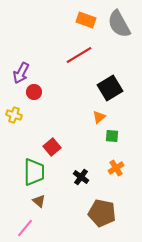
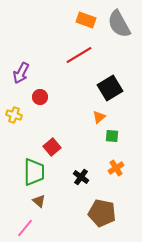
red circle: moved 6 px right, 5 px down
